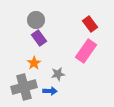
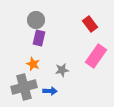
purple rectangle: rotated 49 degrees clockwise
pink rectangle: moved 10 px right, 5 px down
orange star: moved 1 px left, 1 px down; rotated 16 degrees counterclockwise
gray star: moved 4 px right, 4 px up
